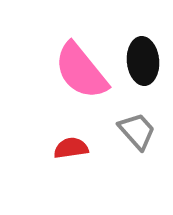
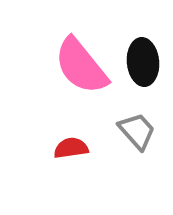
black ellipse: moved 1 px down
pink semicircle: moved 5 px up
